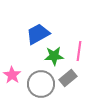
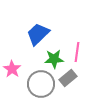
blue trapezoid: rotated 15 degrees counterclockwise
pink line: moved 2 px left, 1 px down
green star: moved 3 px down
pink star: moved 6 px up
